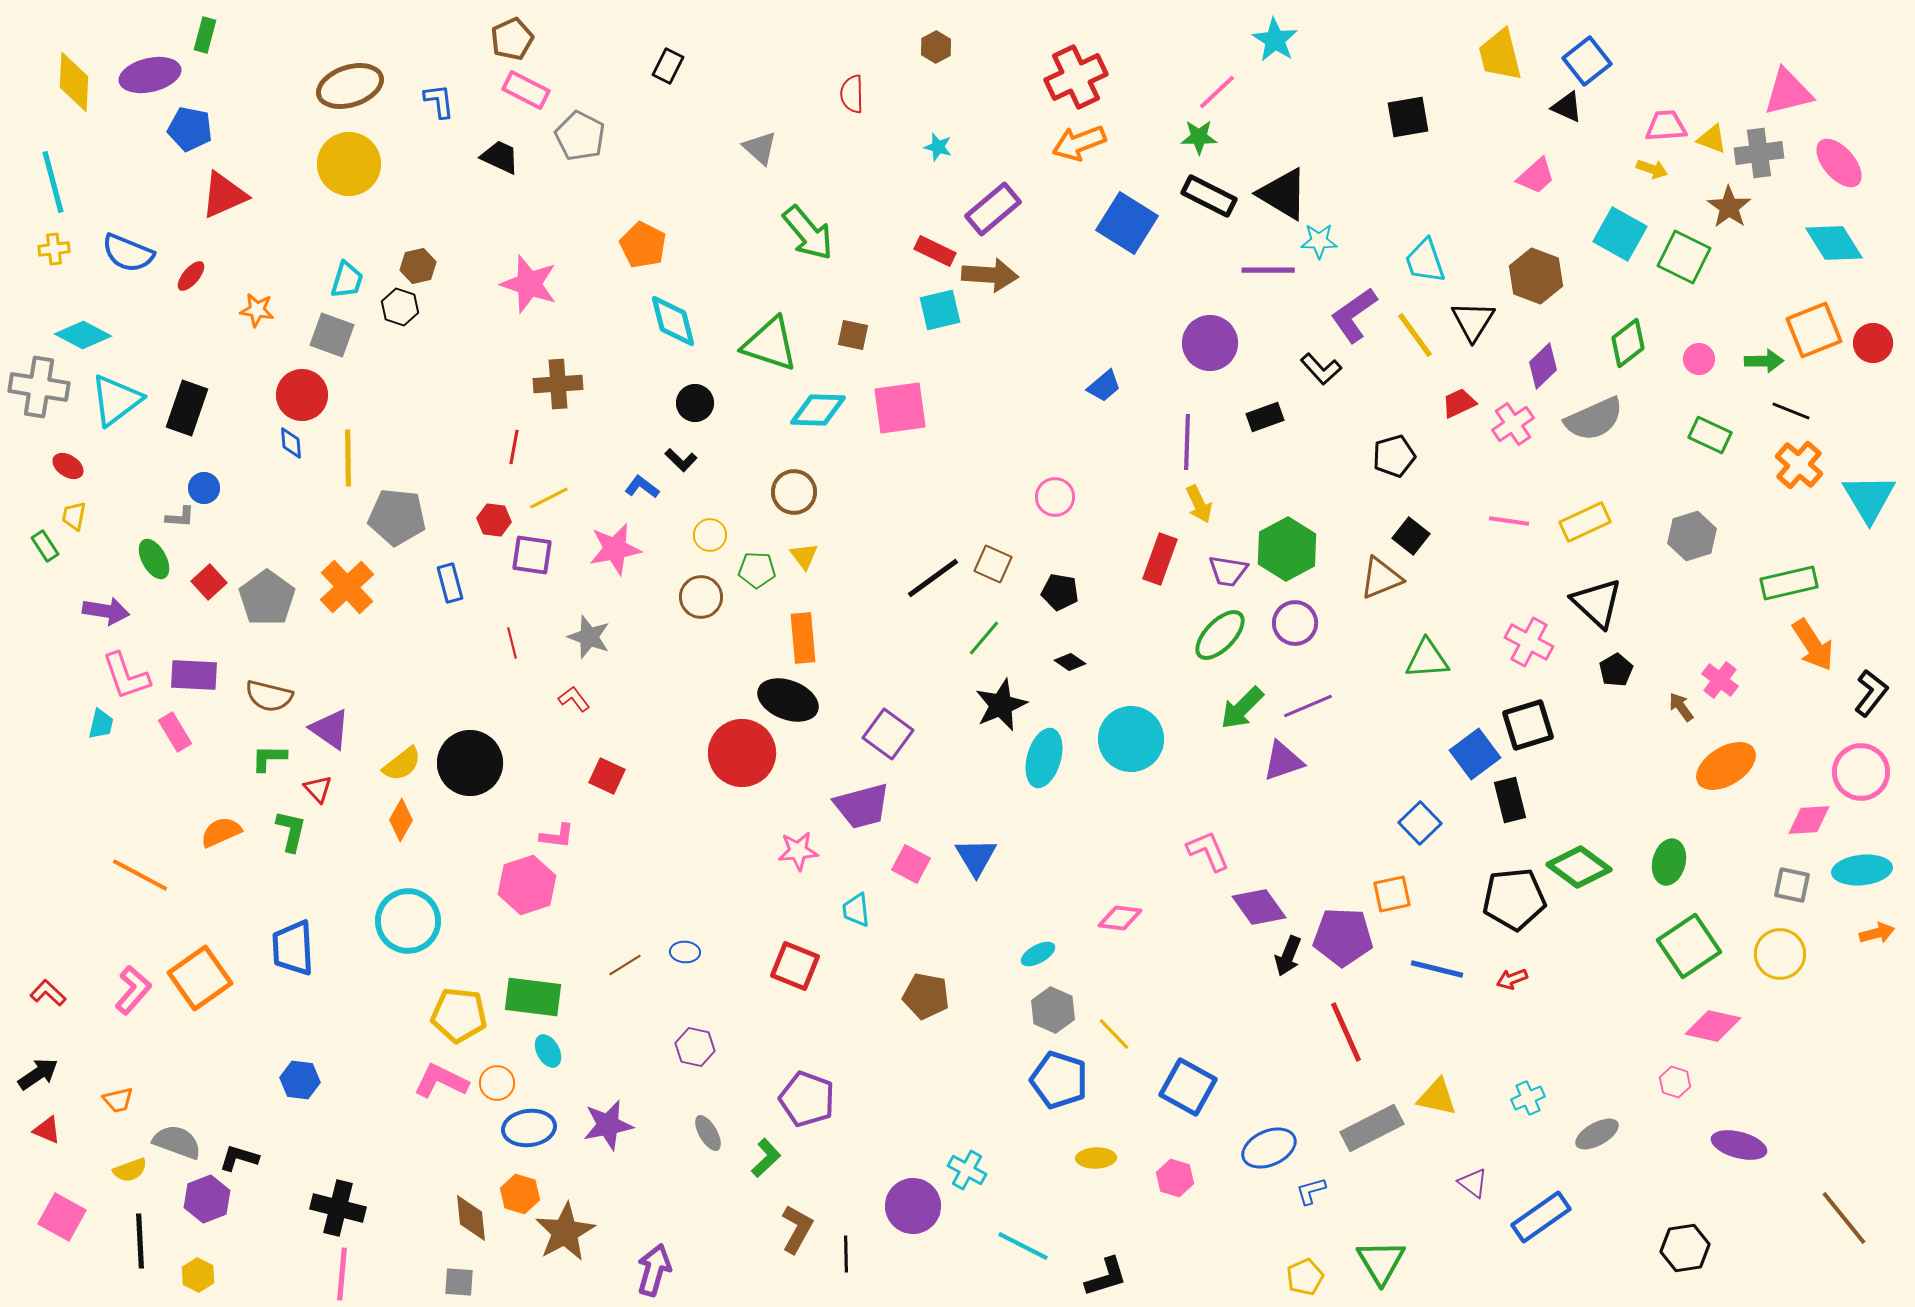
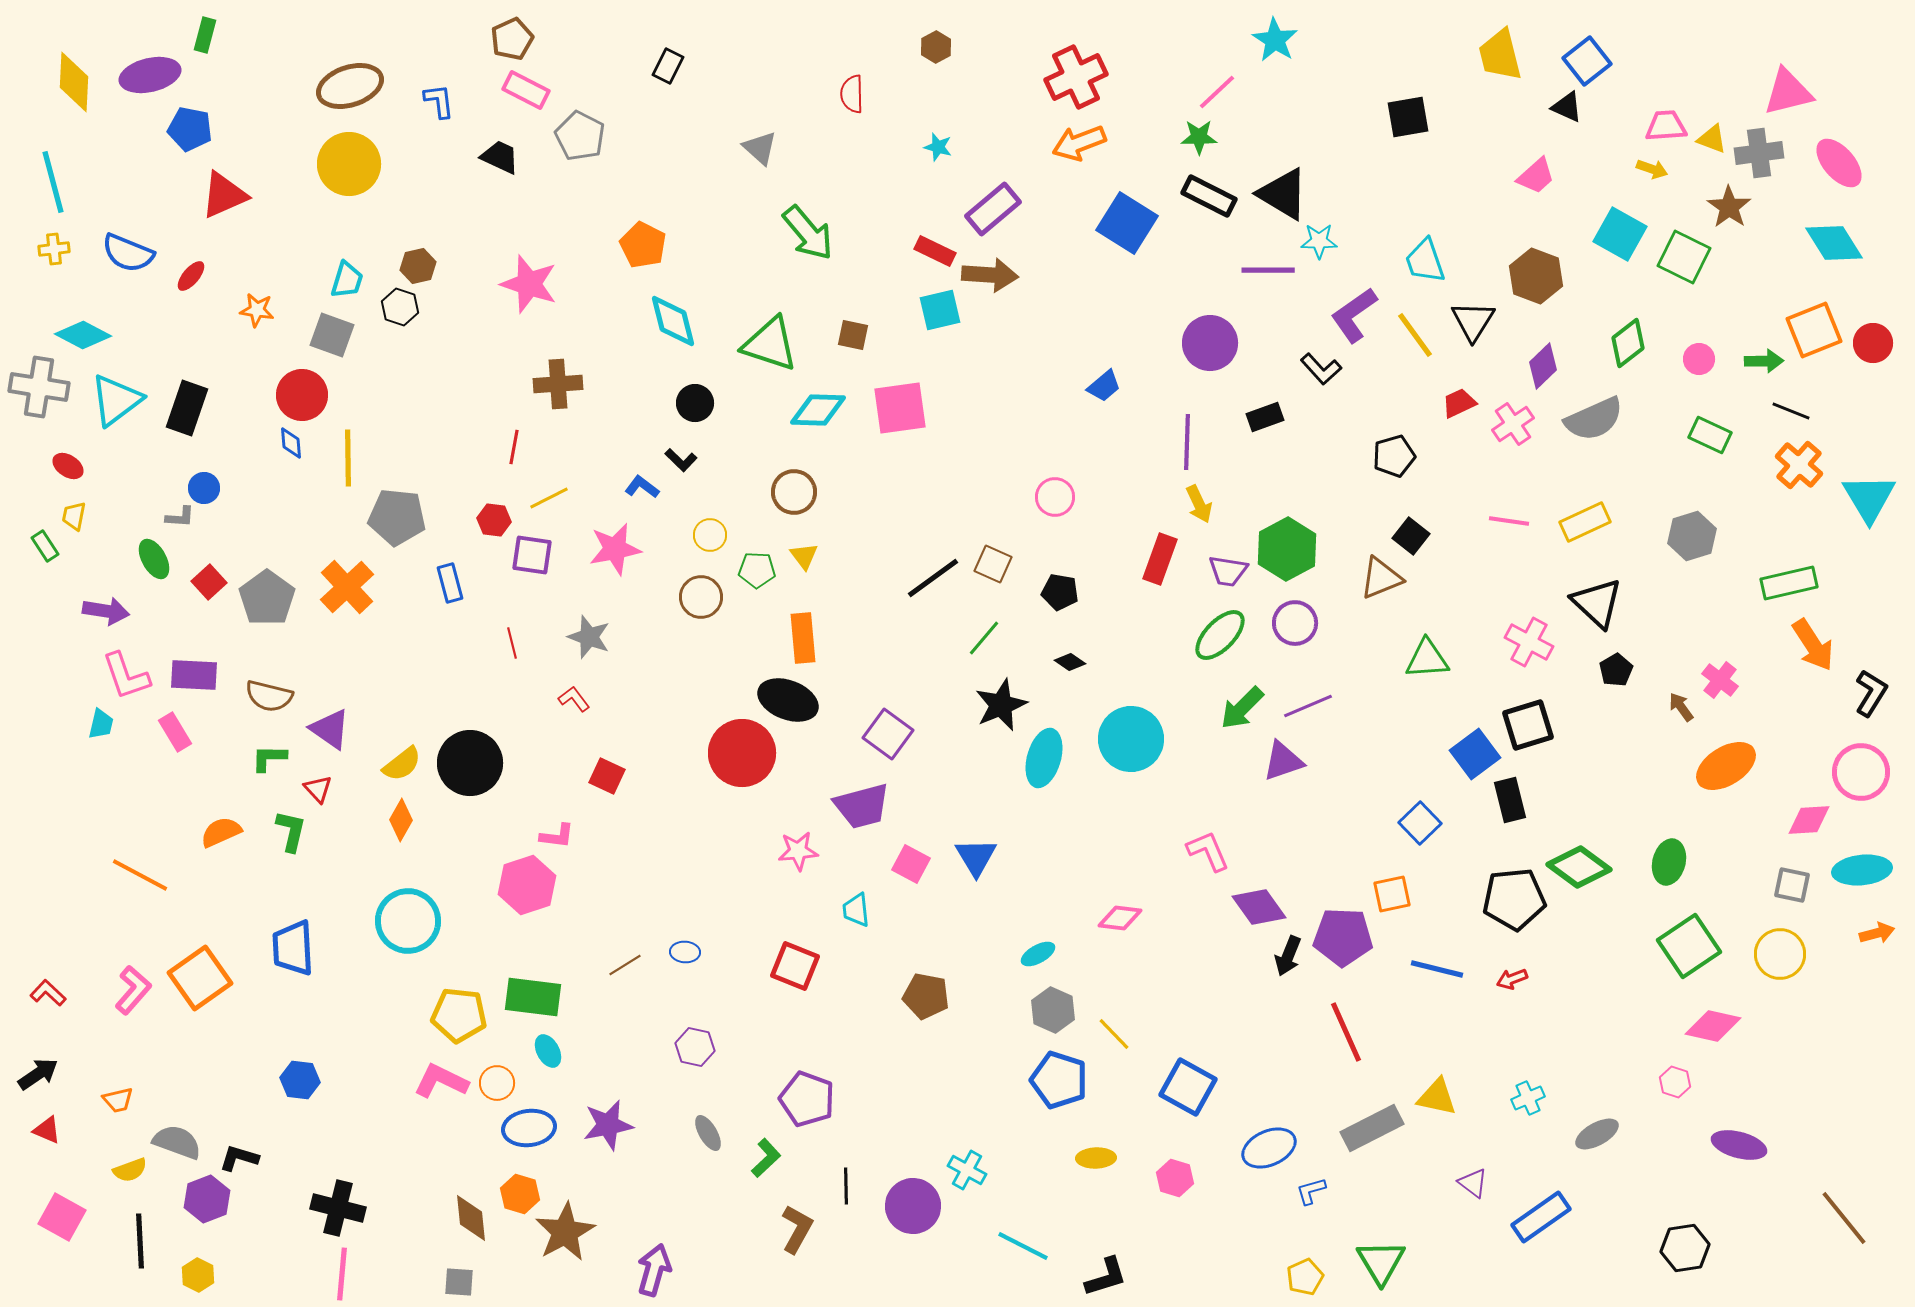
black L-shape at (1871, 693): rotated 6 degrees counterclockwise
black line at (846, 1254): moved 68 px up
